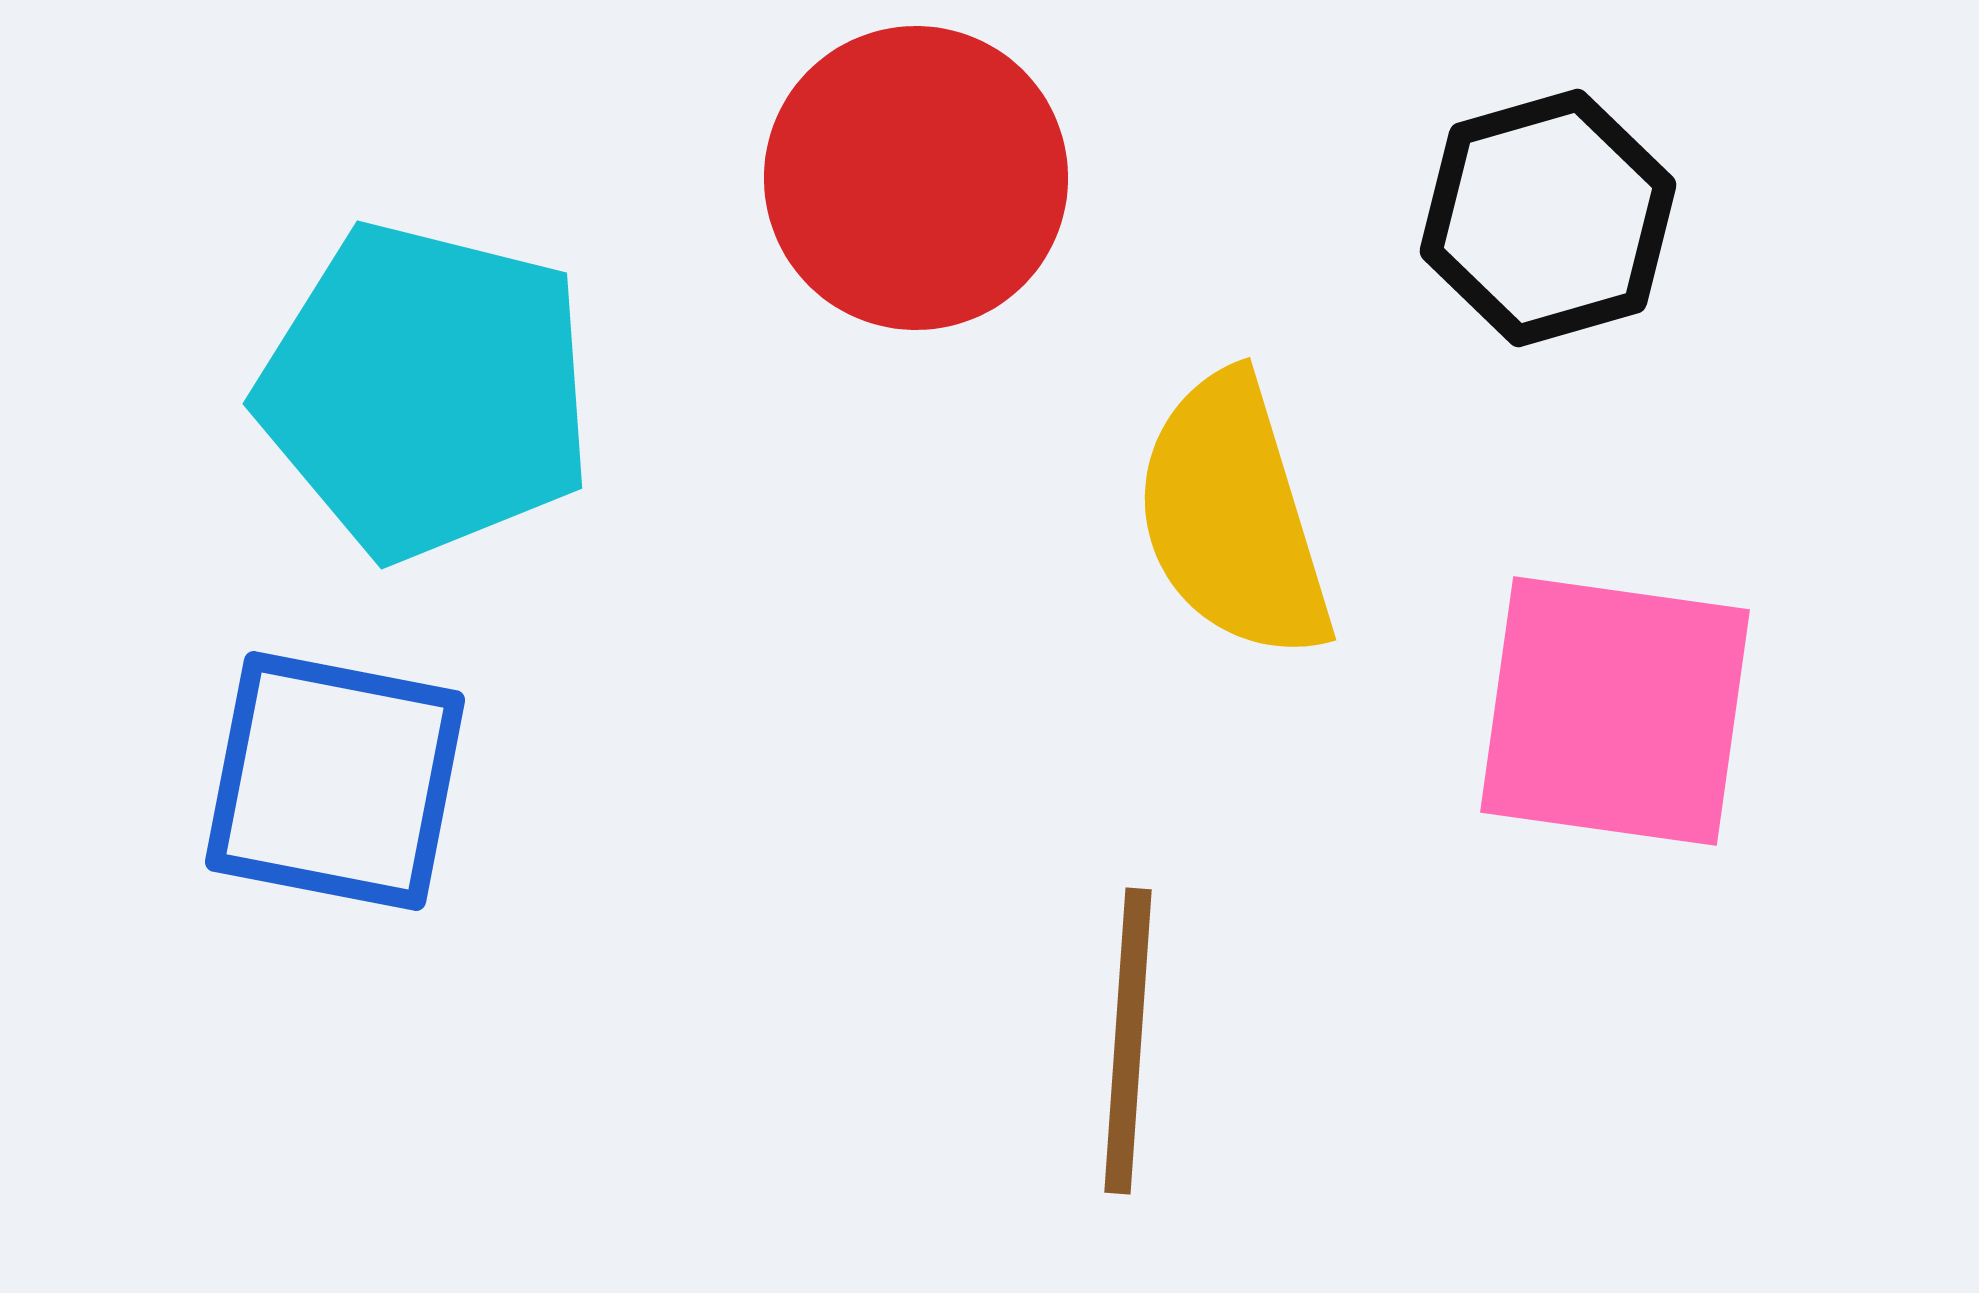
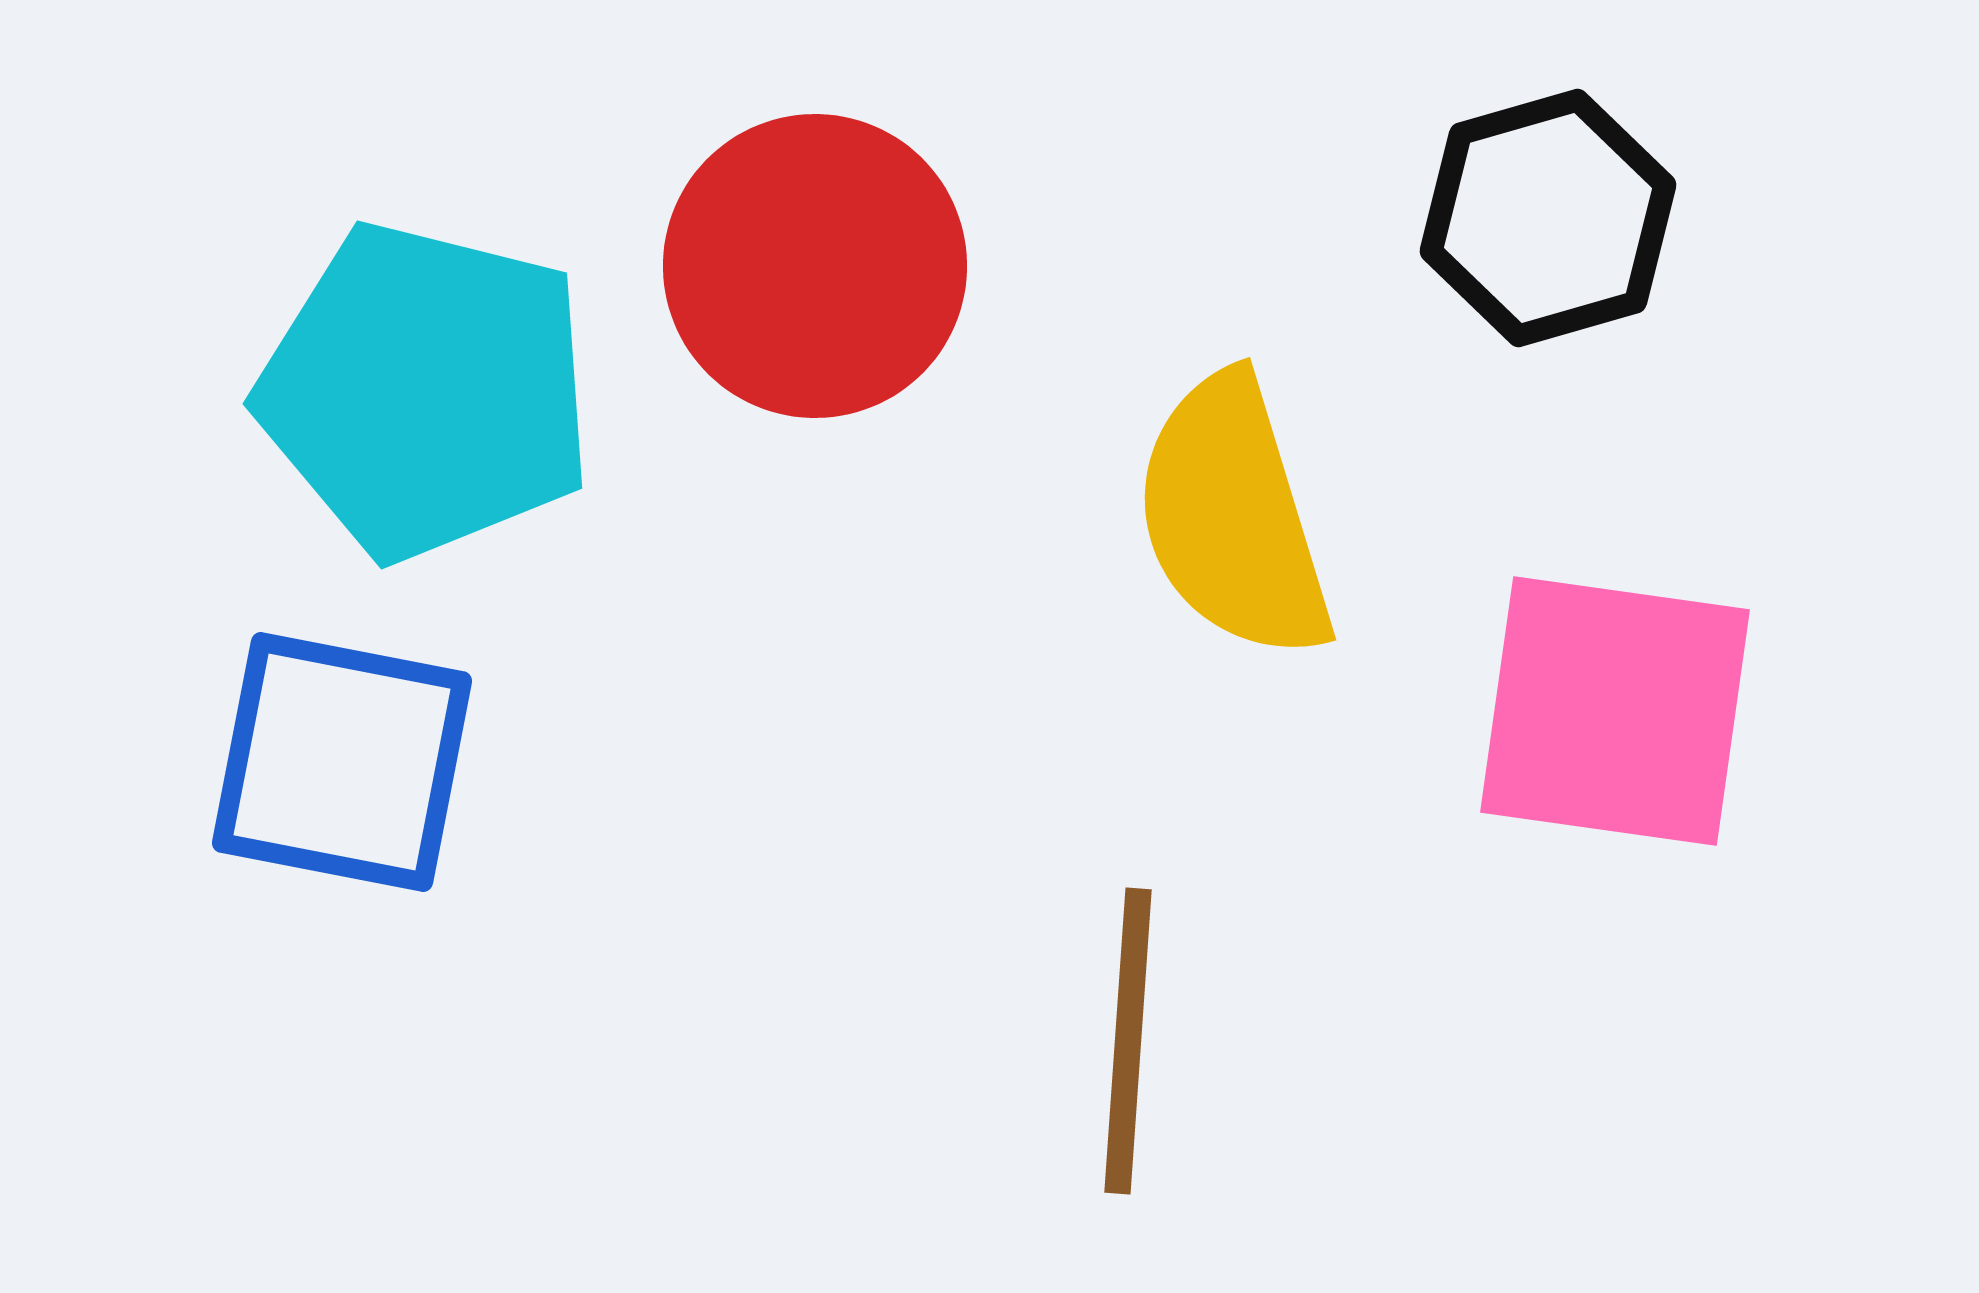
red circle: moved 101 px left, 88 px down
blue square: moved 7 px right, 19 px up
